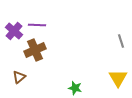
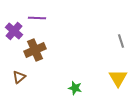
purple line: moved 7 px up
